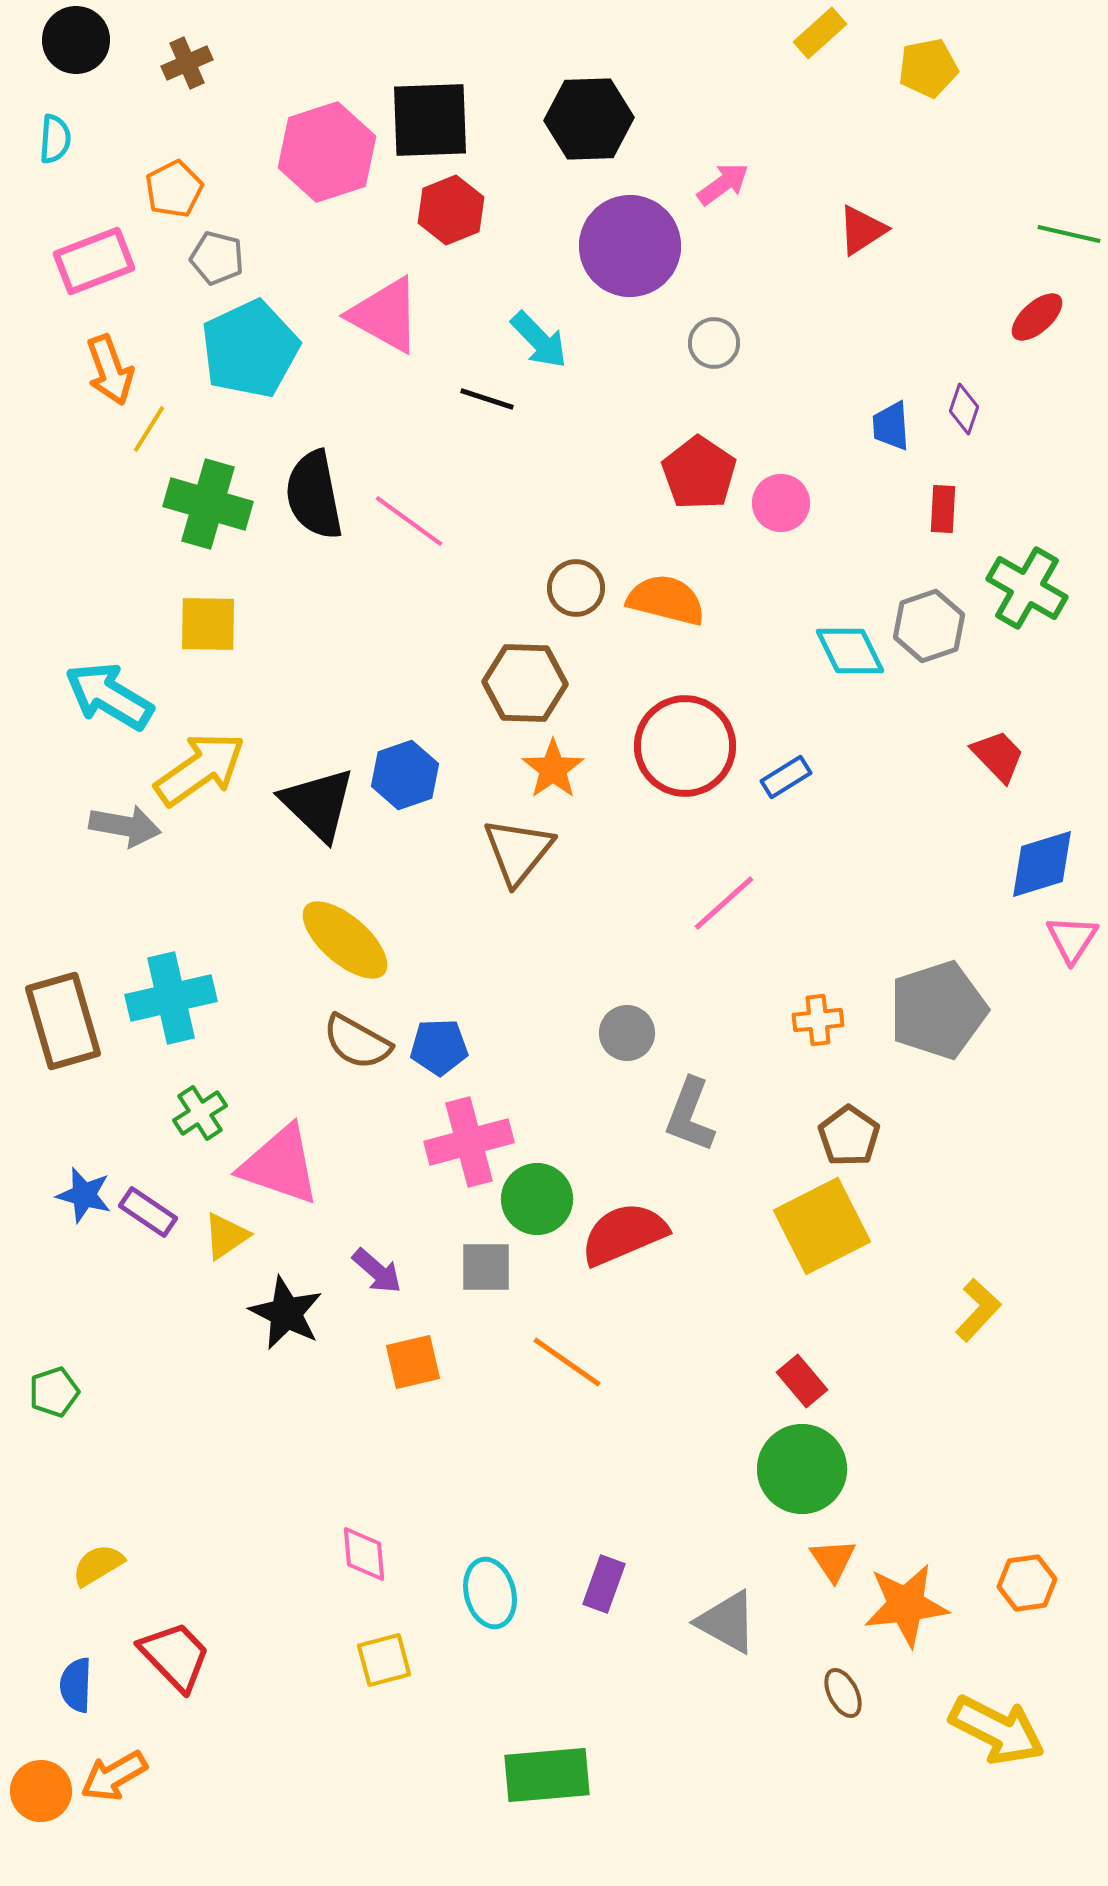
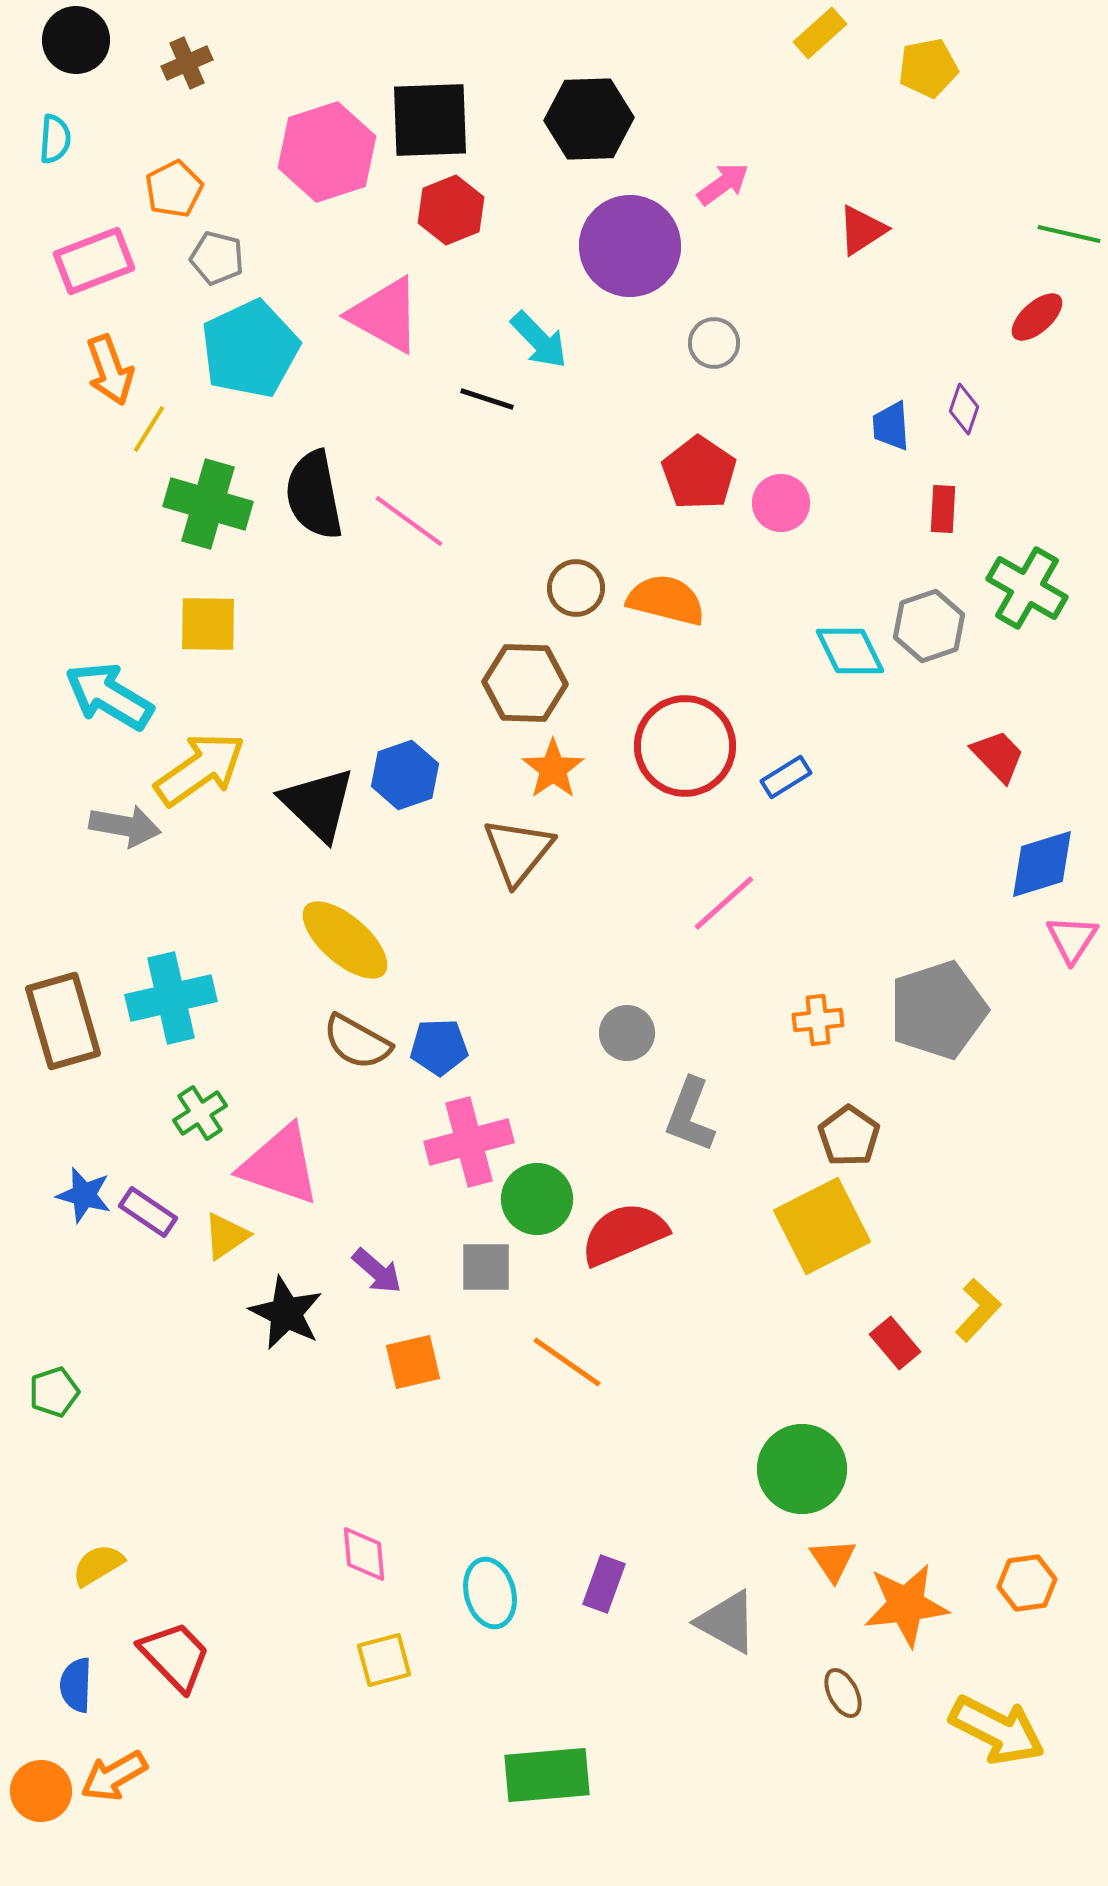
red rectangle at (802, 1381): moved 93 px right, 38 px up
